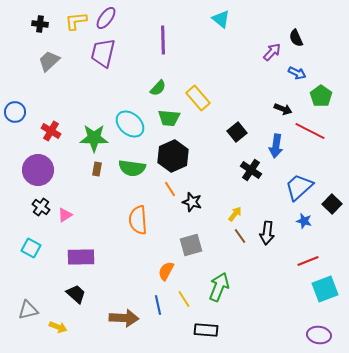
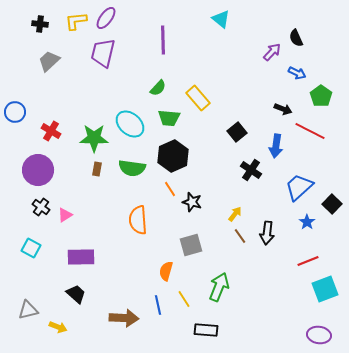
blue star at (304, 221): moved 3 px right, 1 px down; rotated 21 degrees clockwise
orange semicircle at (166, 271): rotated 12 degrees counterclockwise
